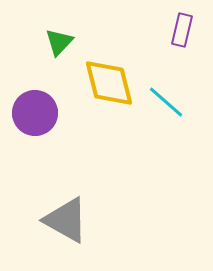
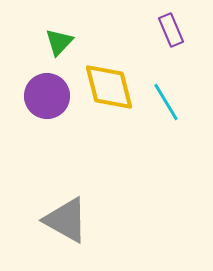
purple rectangle: moved 11 px left; rotated 36 degrees counterclockwise
yellow diamond: moved 4 px down
cyan line: rotated 18 degrees clockwise
purple circle: moved 12 px right, 17 px up
